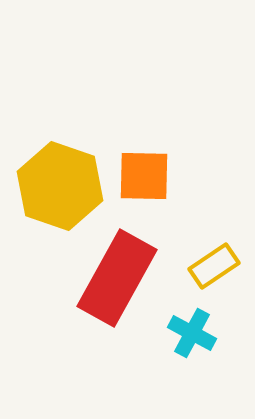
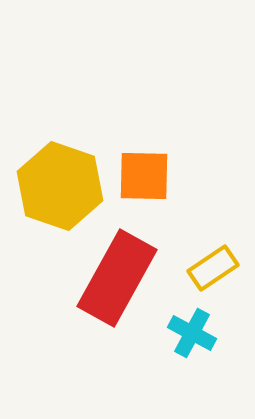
yellow rectangle: moved 1 px left, 2 px down
